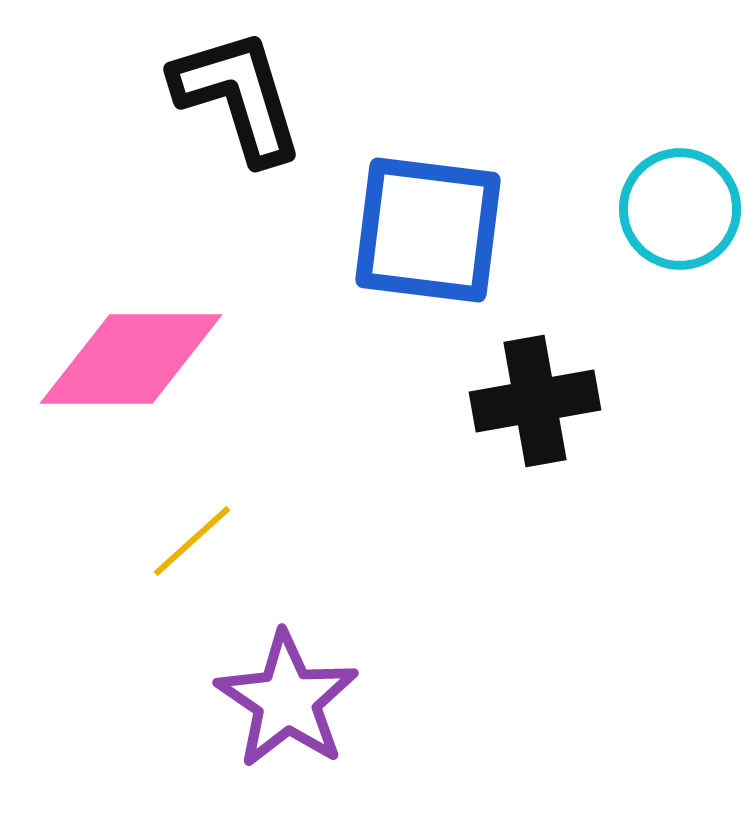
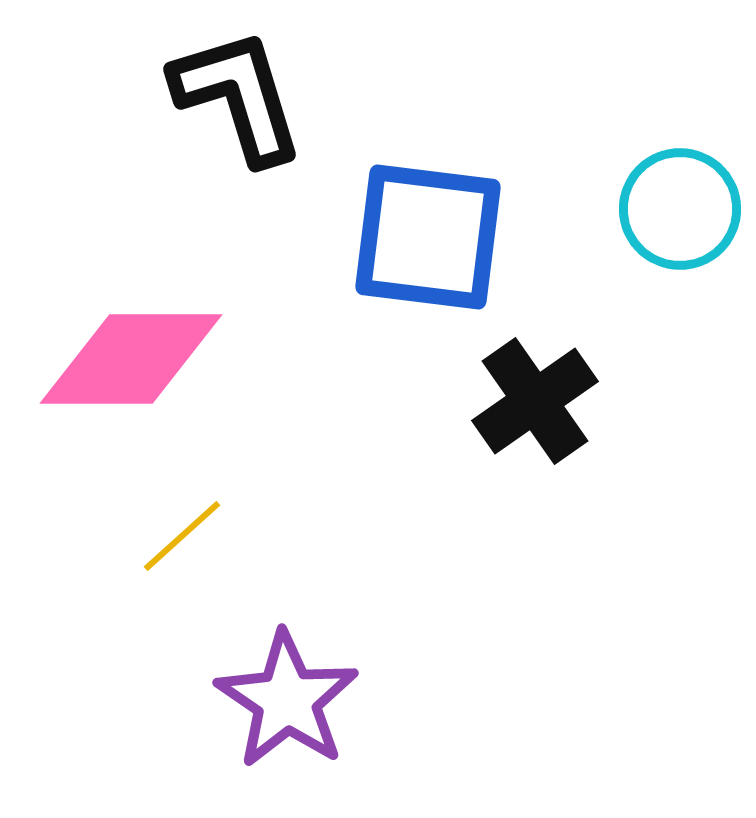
blue square: moved 7 px down
black cross: rotated 25 degrees counterclockwise
yellow line: moved 10 px left, 5 px up
